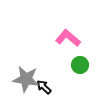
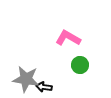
pink L-shape: rotated 10 degrees counterclockwise
black arrow: rotated 35 degrees counterclockwise
